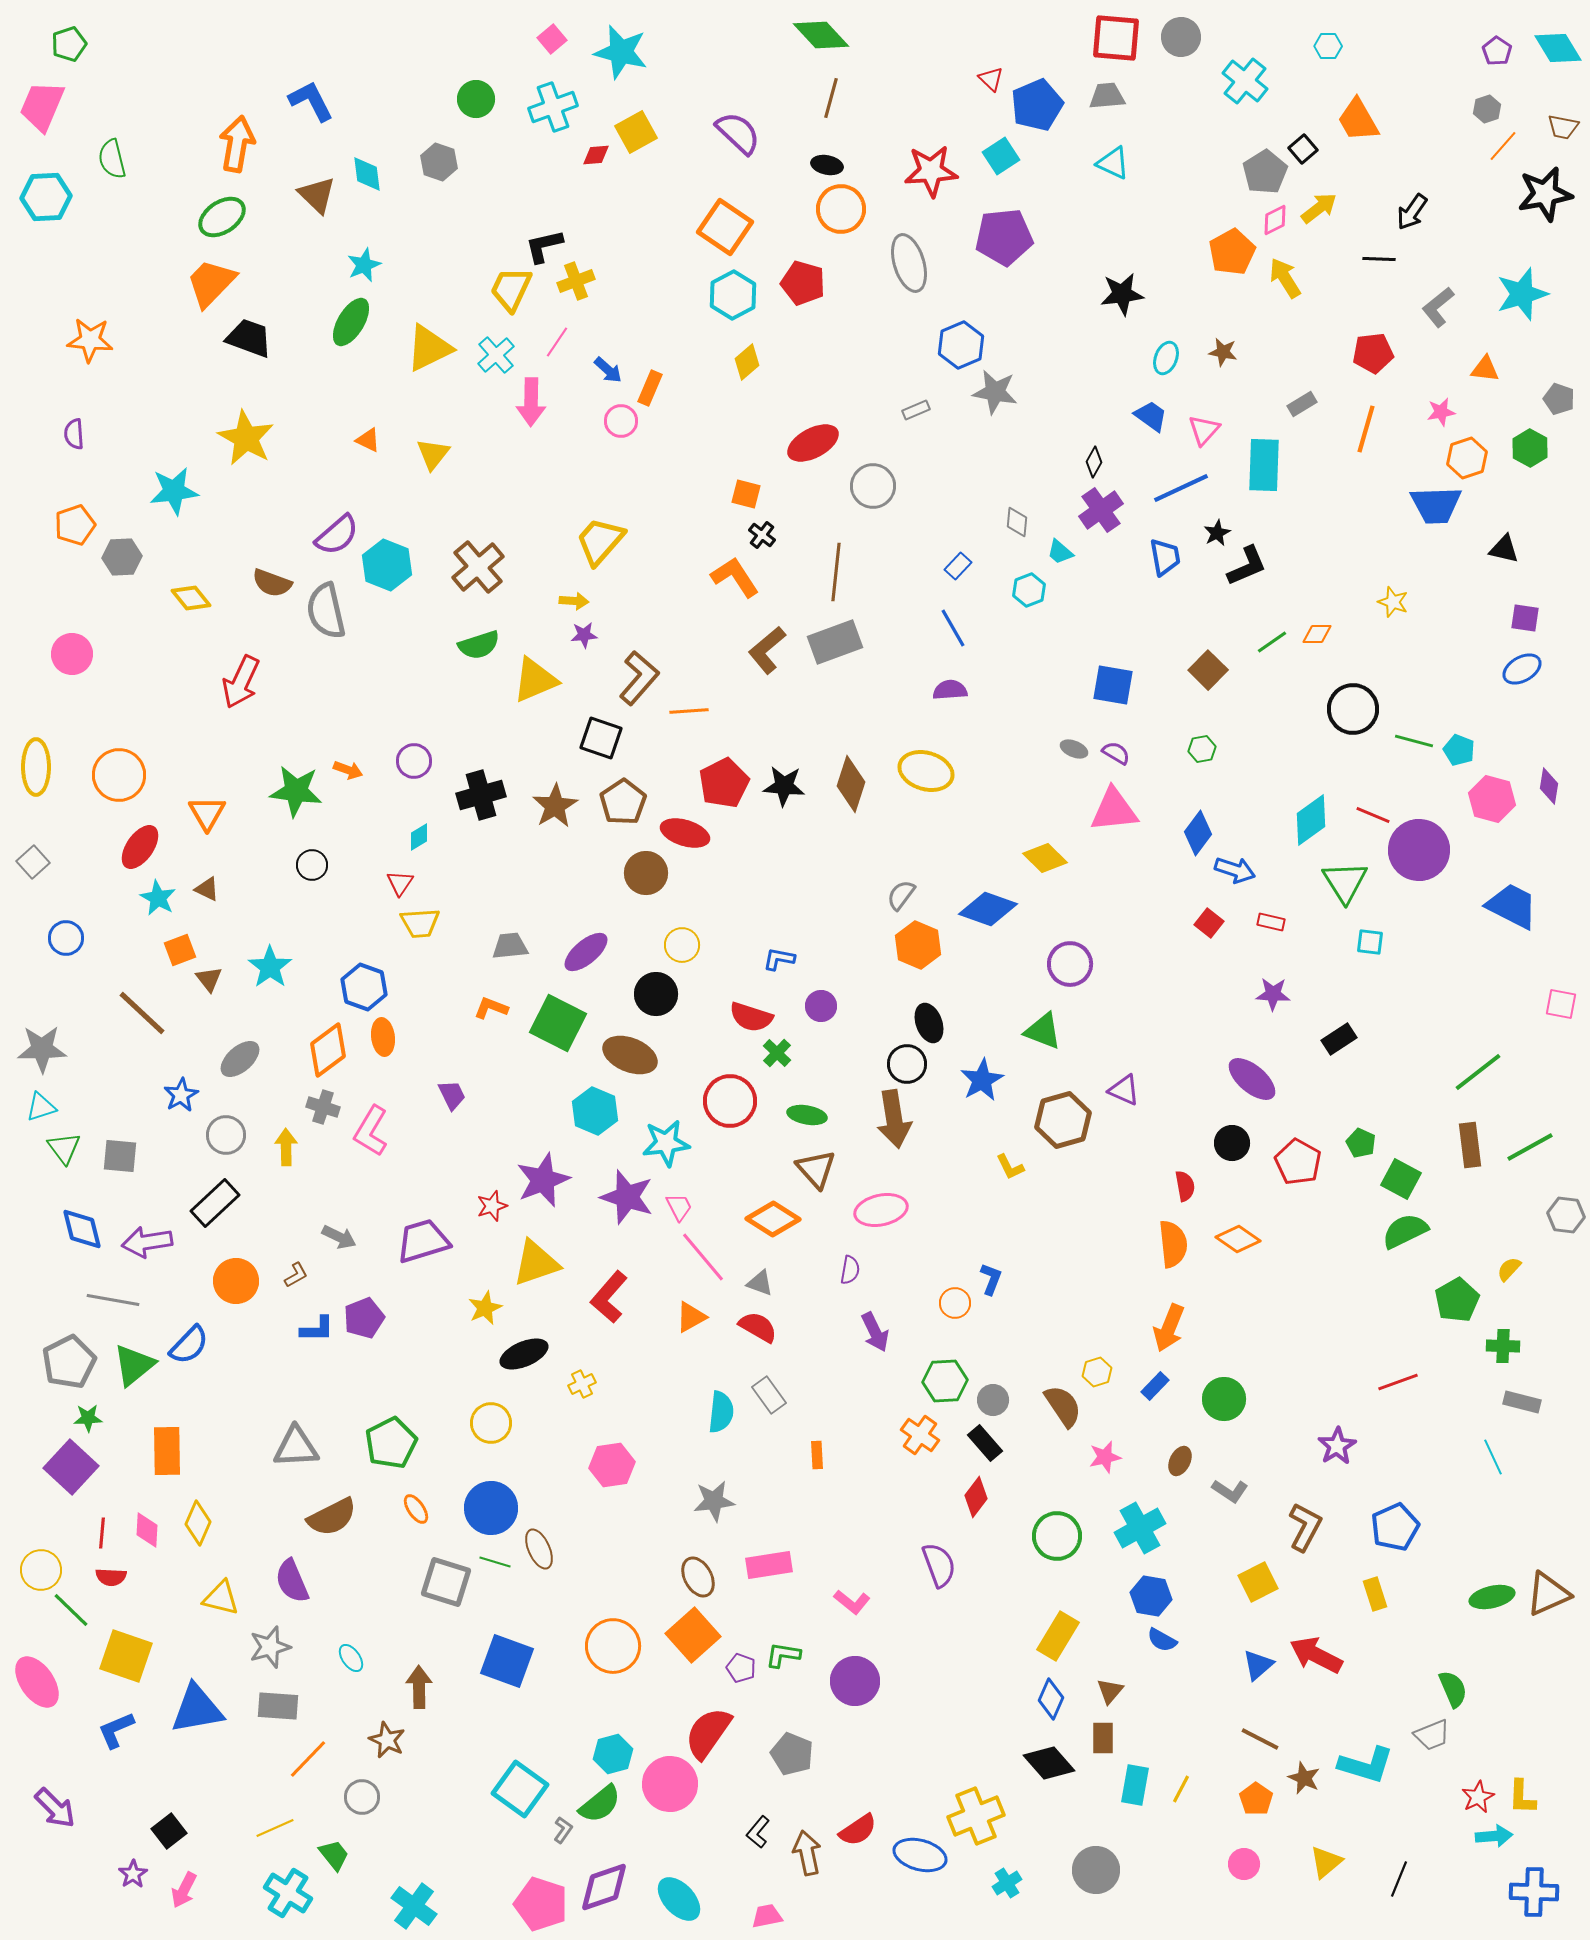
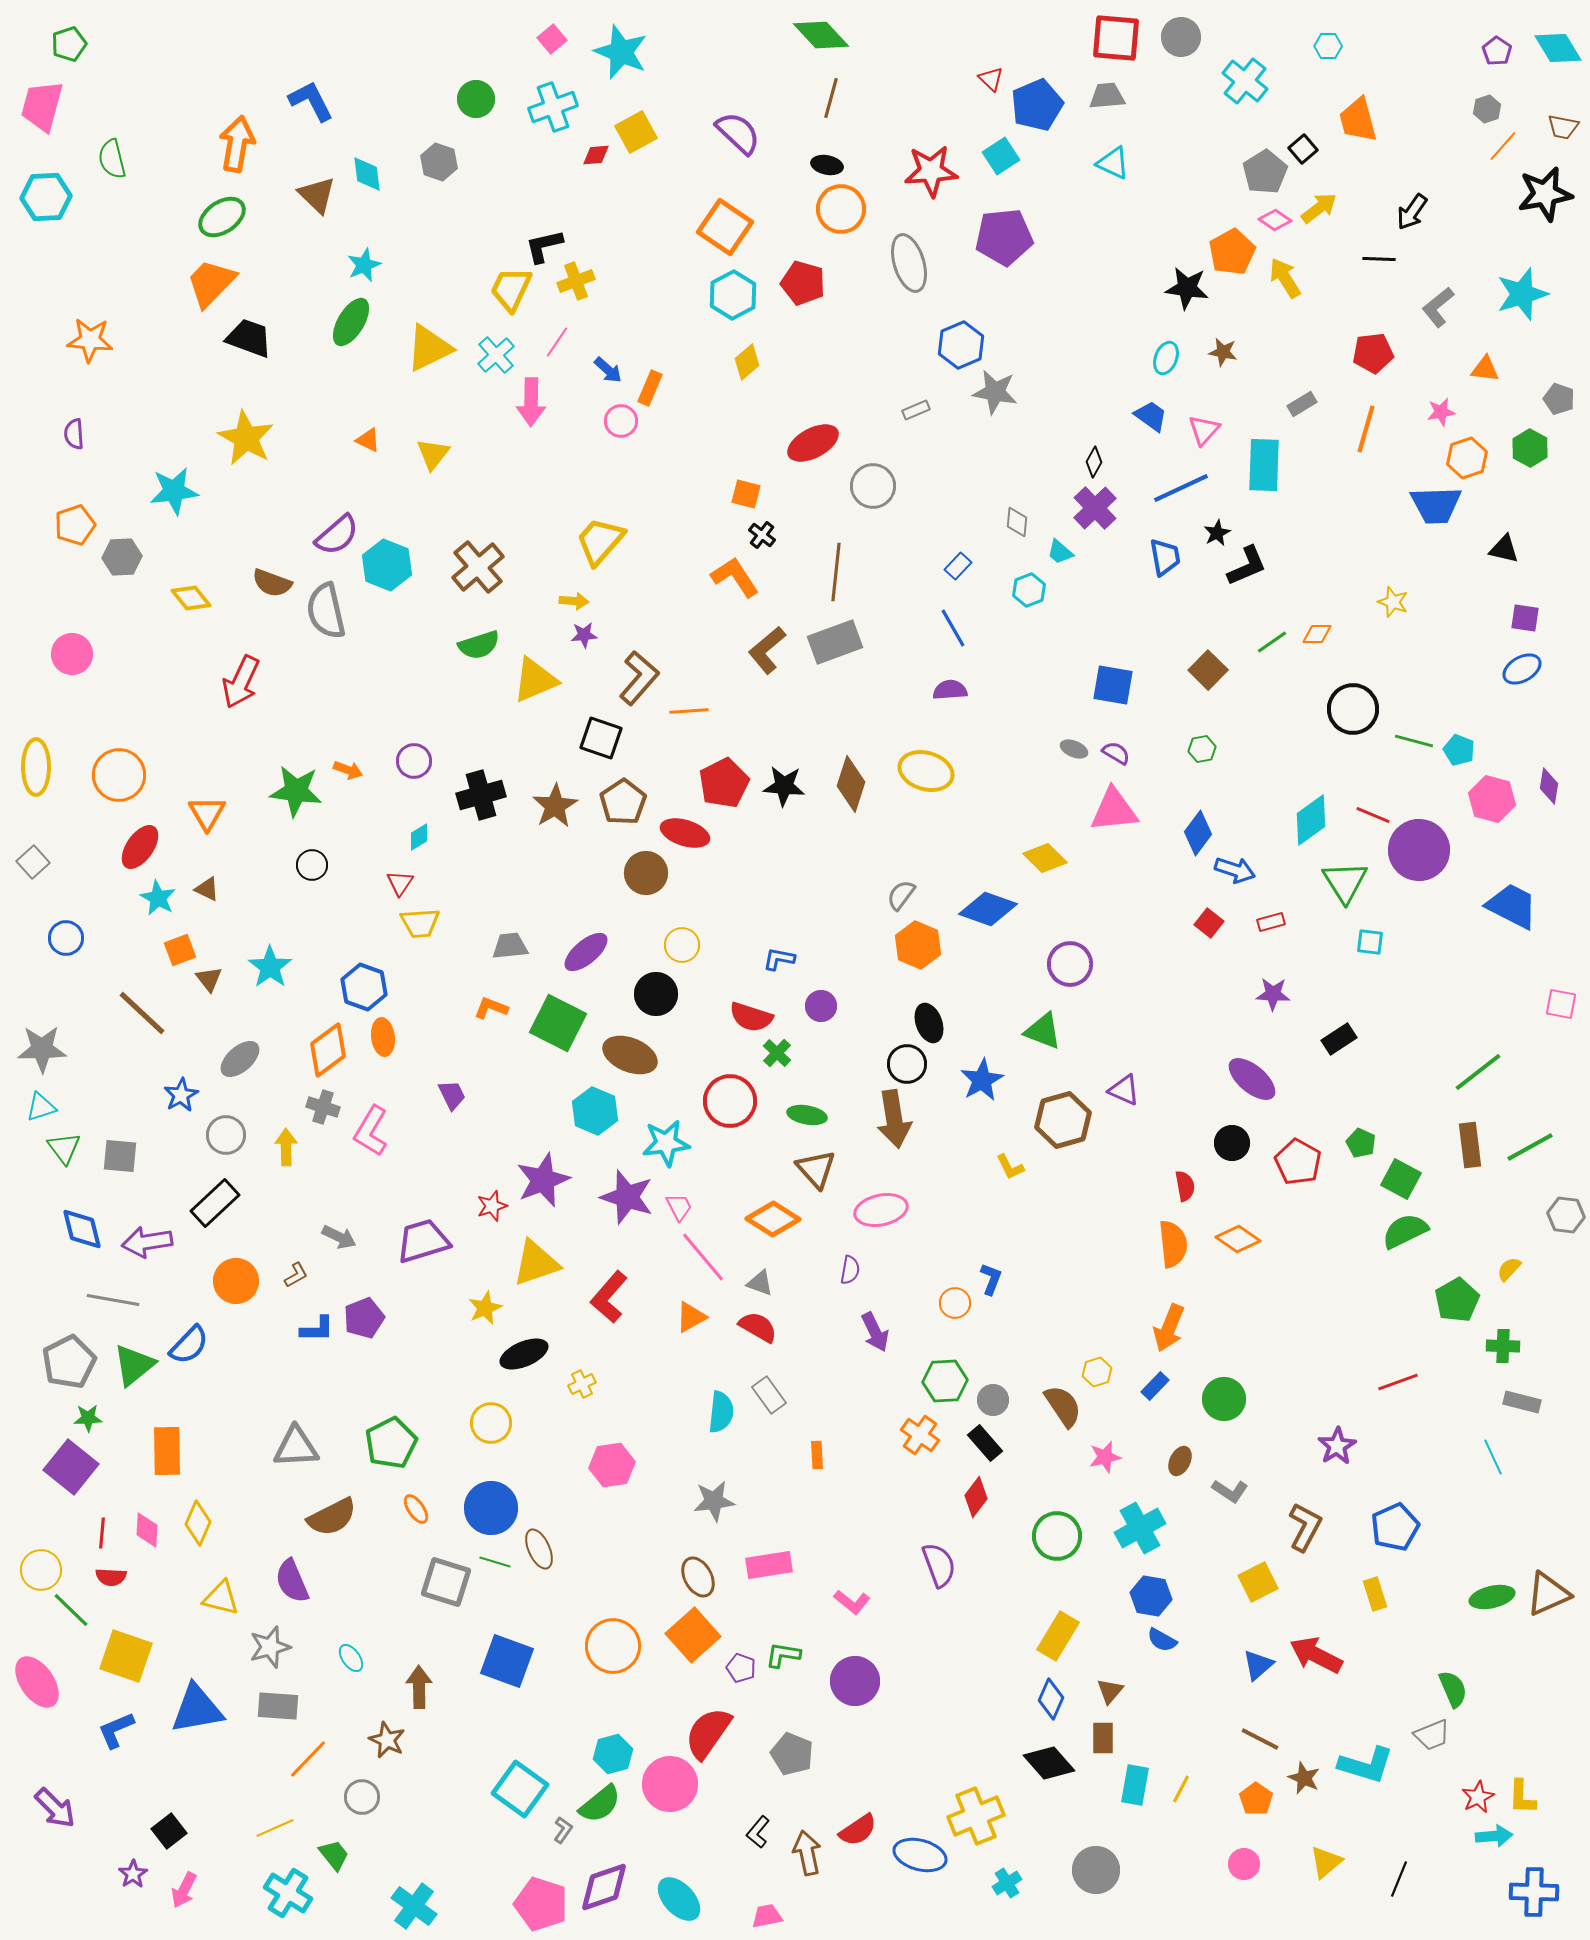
cyan star at (621, 52): rotated 8 degrees clockwise
pink trapezoid at (42, 106): rotated 8 degrees counterclockwise
orange trapezoid at (1358, 120): rotated 15 degrees clockwise
pink diamond at (1275, 220): rotated 60 degrees clockwise
black star at (1122, 294): moved 65 px right, 6 px up; rotated 15 degrees clockwise
purple cross at (1101, 510): moved 6 px left, 2 px up; rotated 9 degrees counterclockwise
red rectangle at (1271, 922): rotated 28 degrees counterclockwise
purple square at (71, 1467): rotated 4 degrees counterclockwise
